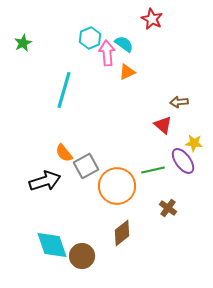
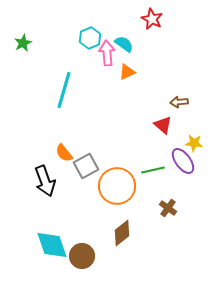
black arrow: rotated 88 degrees clockwise
